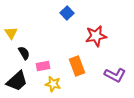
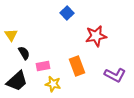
yellow triangle: moved 2 px down
